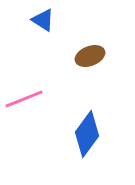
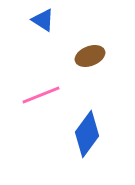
pink line: moved 17 px right, 4 px up
